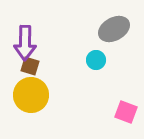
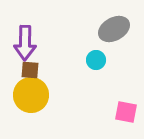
brown square: moved 4 px down; rotated 12 degrees counterclockwise
pink square: rotated 10 degrees counterclockwise
